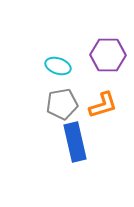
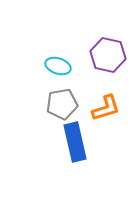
purple hexagon: rotated 12 degrees clockwise
orange L-shape: moved 3 px right, 3 px down
